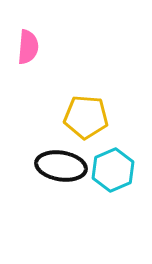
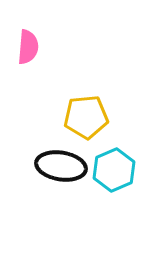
yellow pentagon: rotated 9 degrees counterclockwise
cyan hexagon: moved 1 px right
